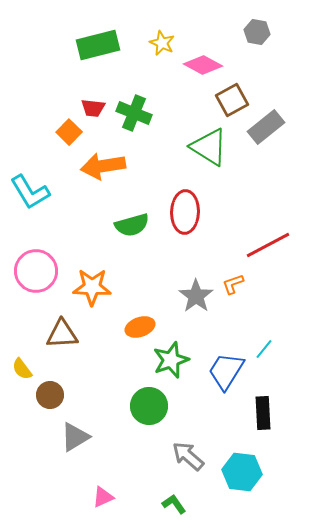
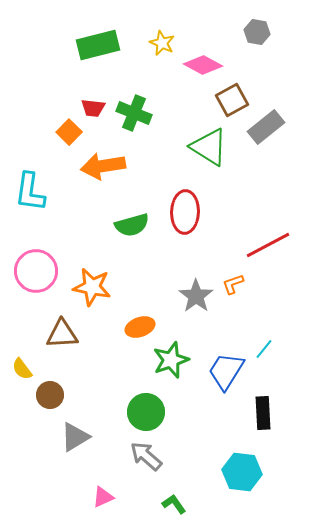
cyan L-shape: rotated 39 degrees clockwise
orange star: rotated 9 degrees clockwise
green circle: moved 3 px left, 6 px down
gray arrow: moved 42 px left
